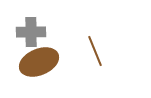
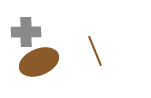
gray cross: moved 5 px left
